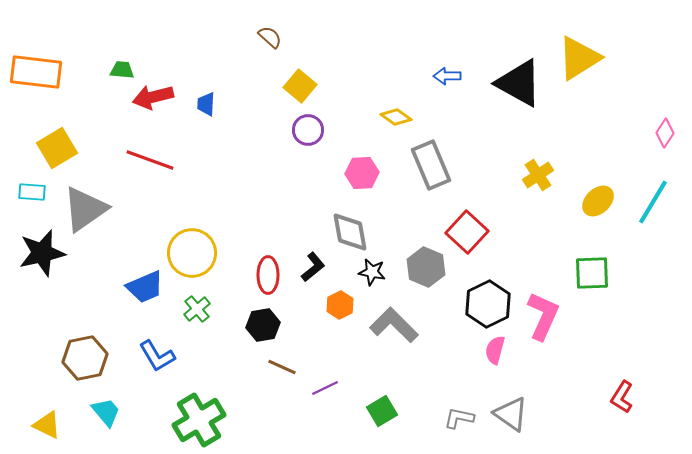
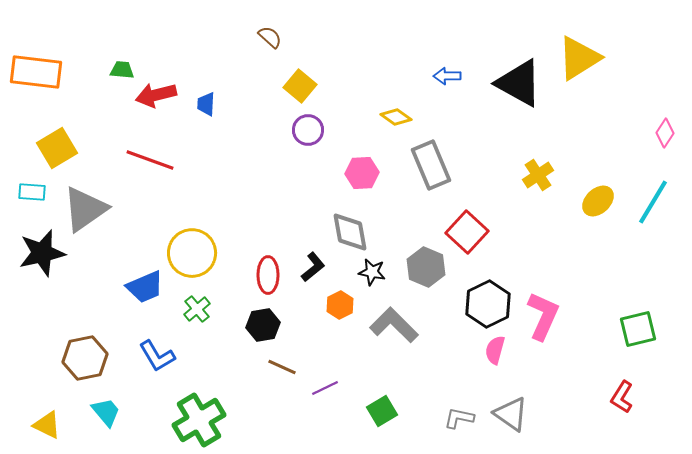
red arrow at (153, 97): moved 3 px right, 2 px up
green square at (592, 273): moved 46 px right, 56 px down; rotated 12 degrees counterclockwise
